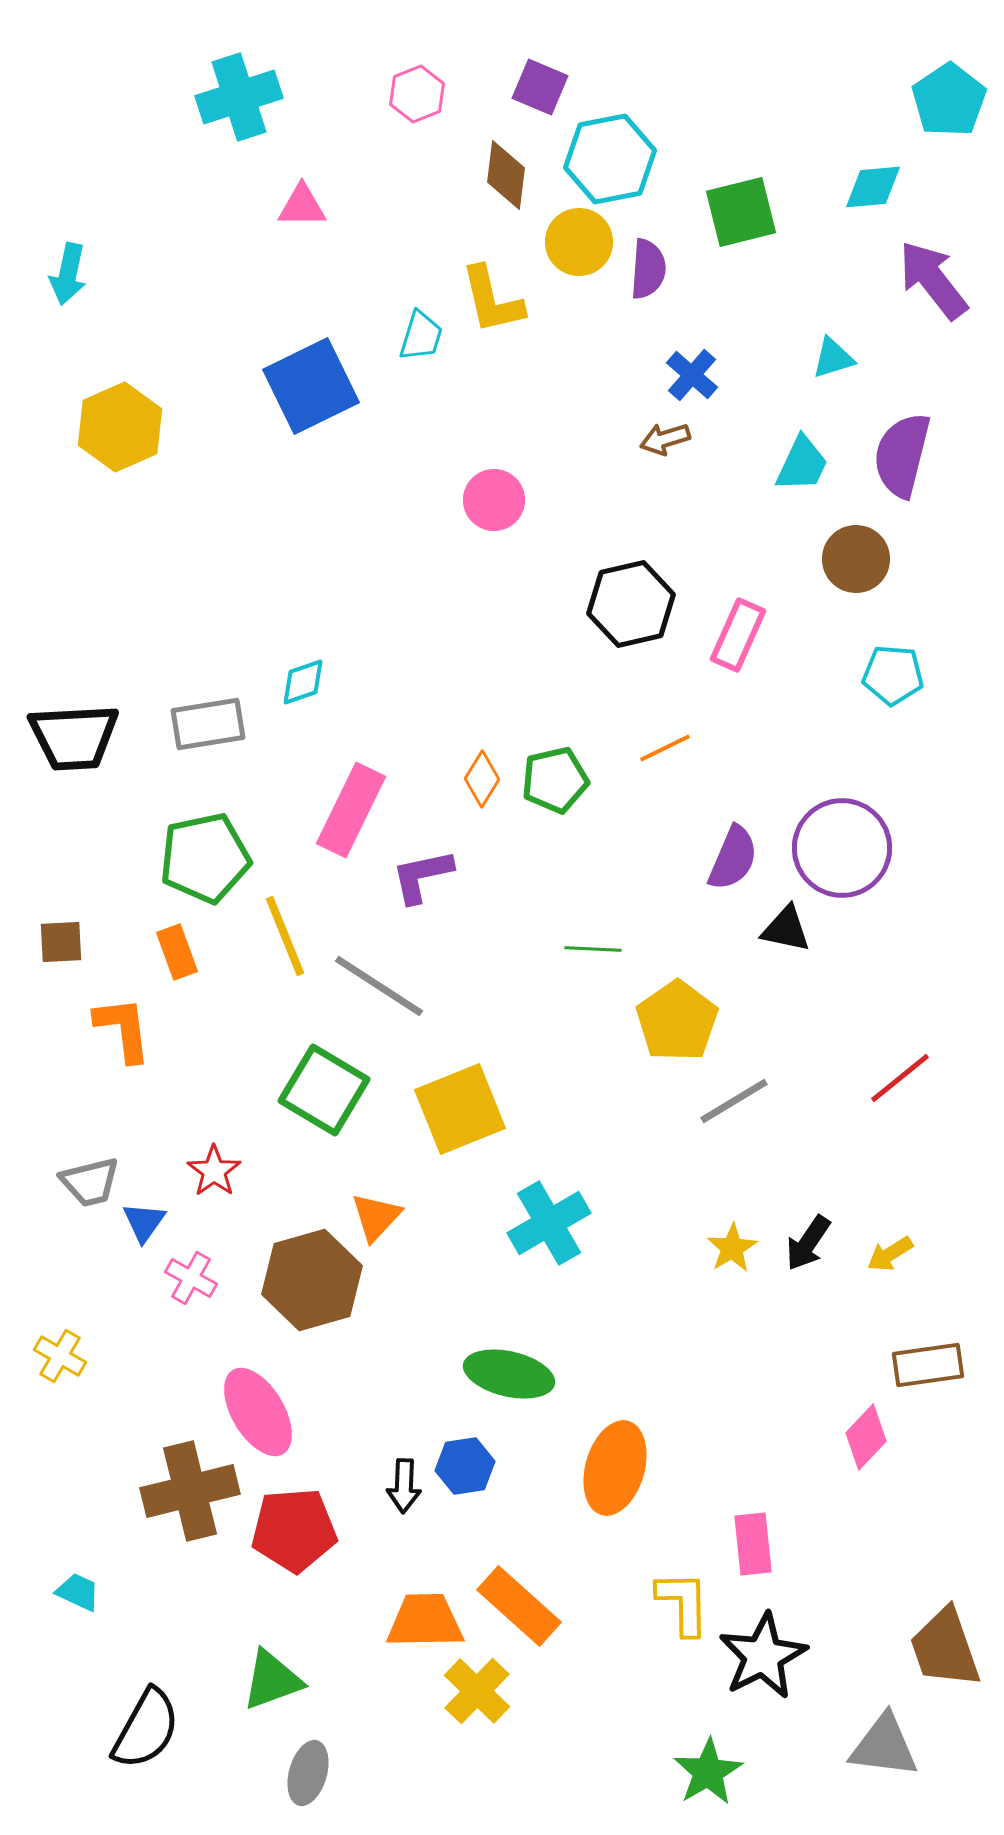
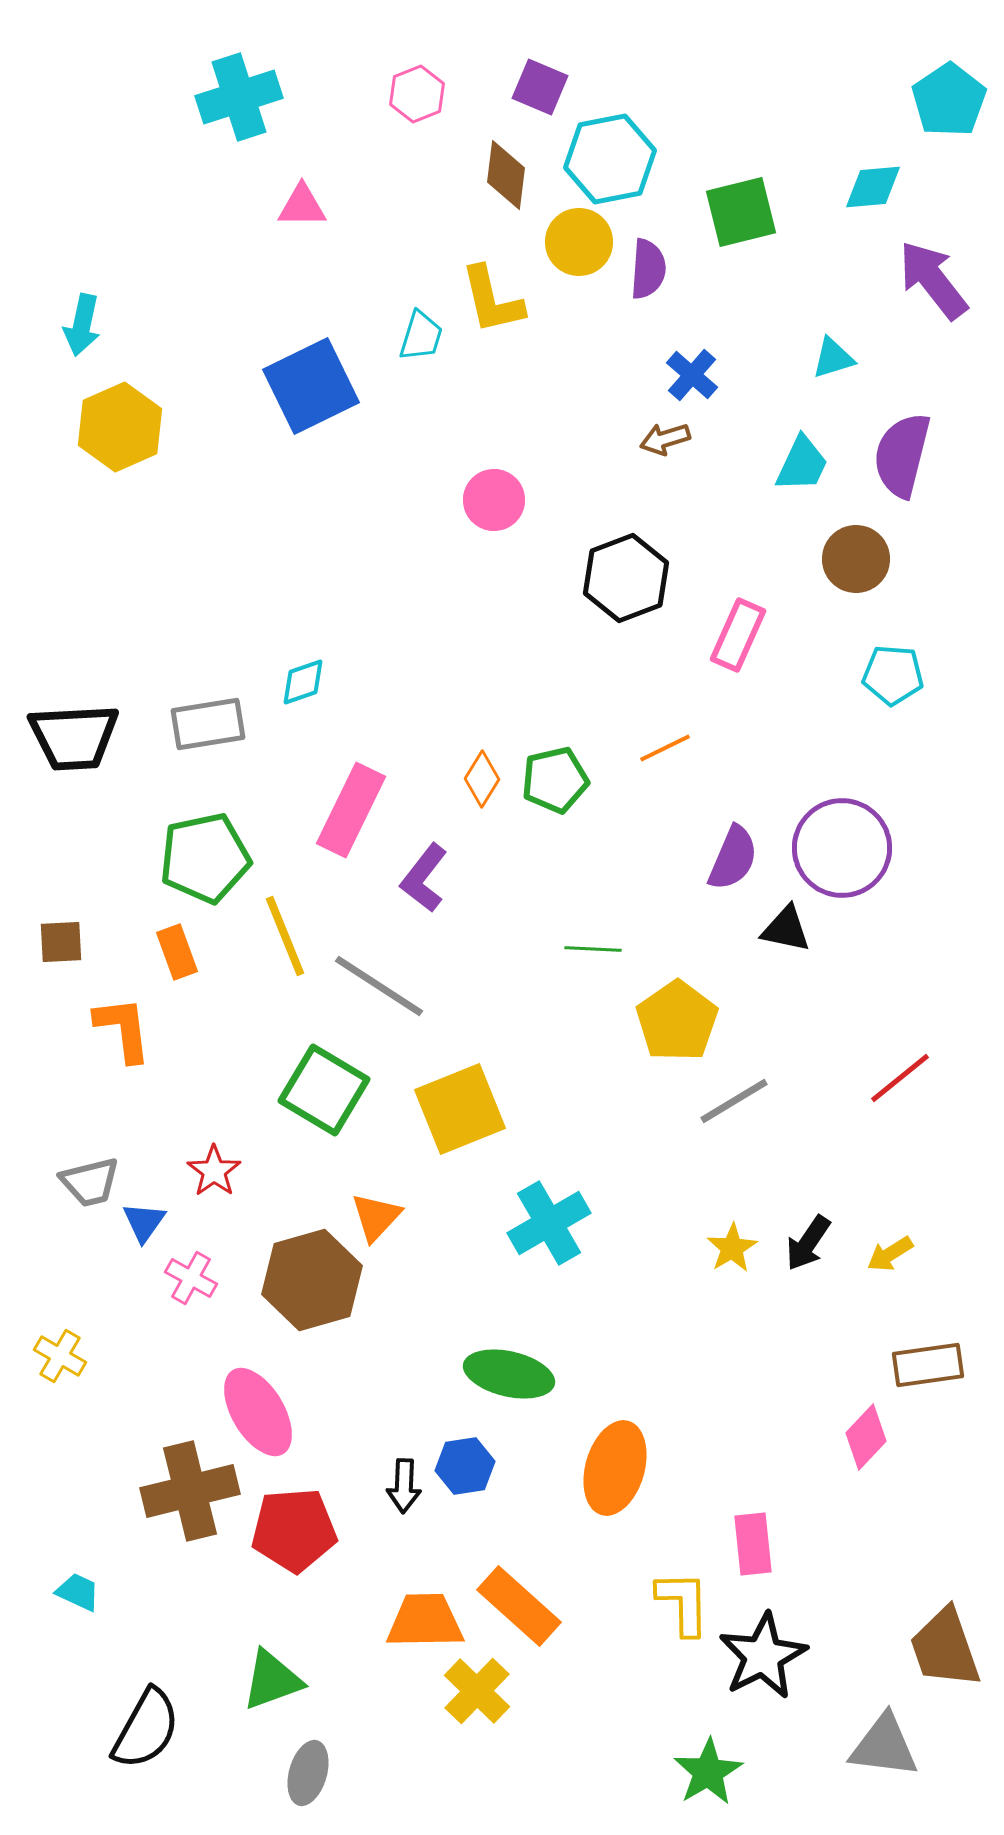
cyan arrow at (68, 274): moved 14 px right, 51 px down
black hexagon at (631, 604): moved 5 px left, 26 px up; rotated 8 degrees counterclockwise
purple L-shape at (422, 876): moved 2 px right, 2 px down; rotated 40 degrees counterclockwise
